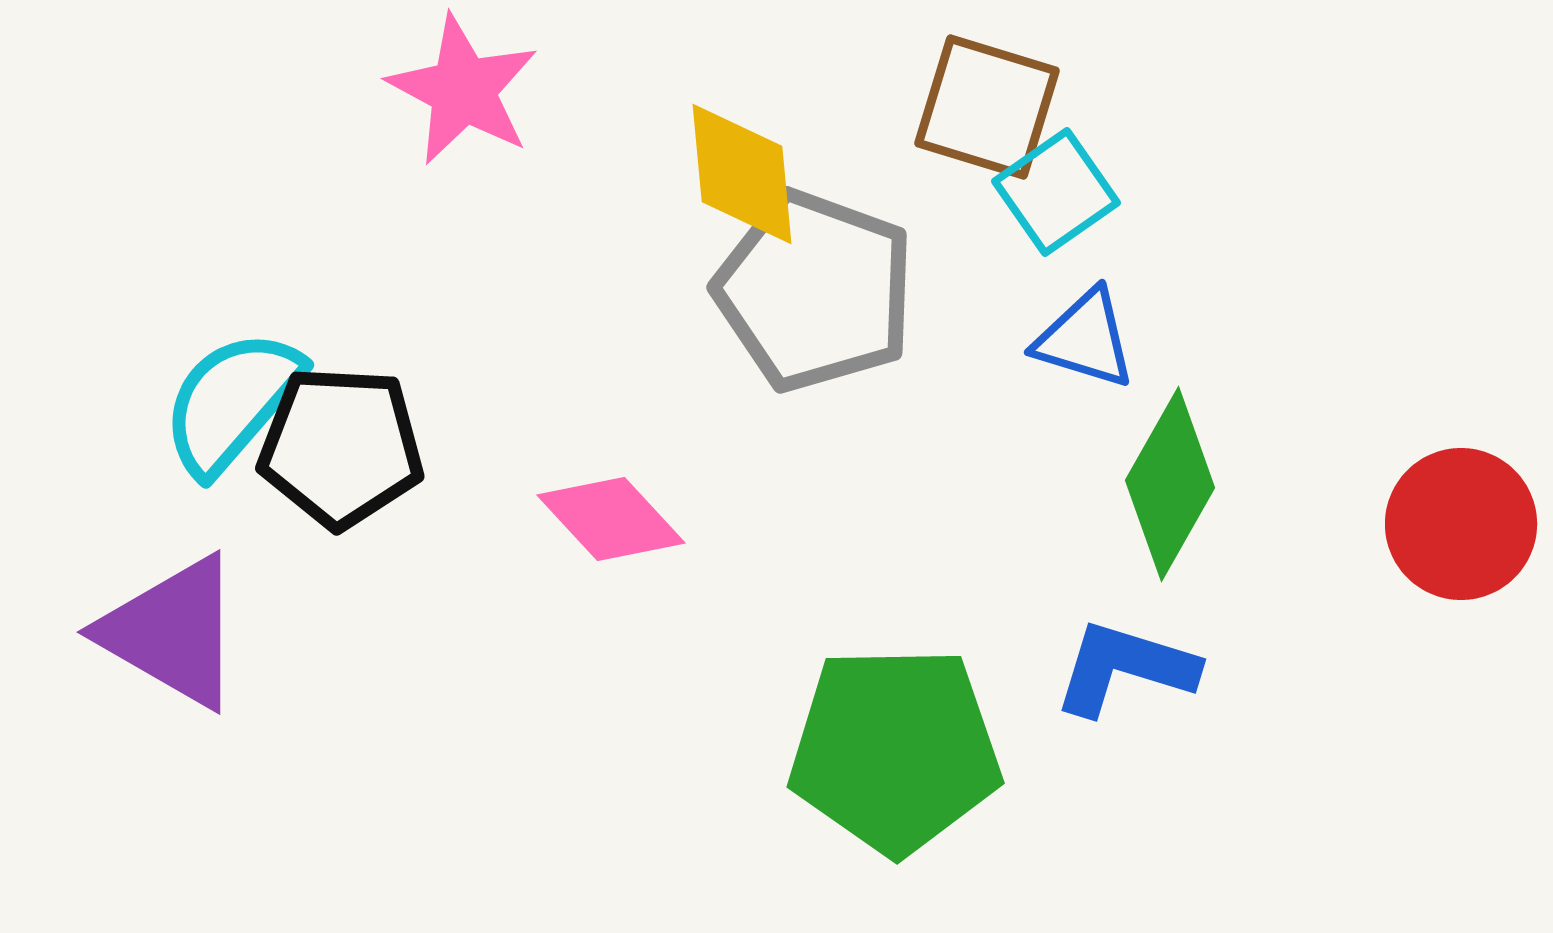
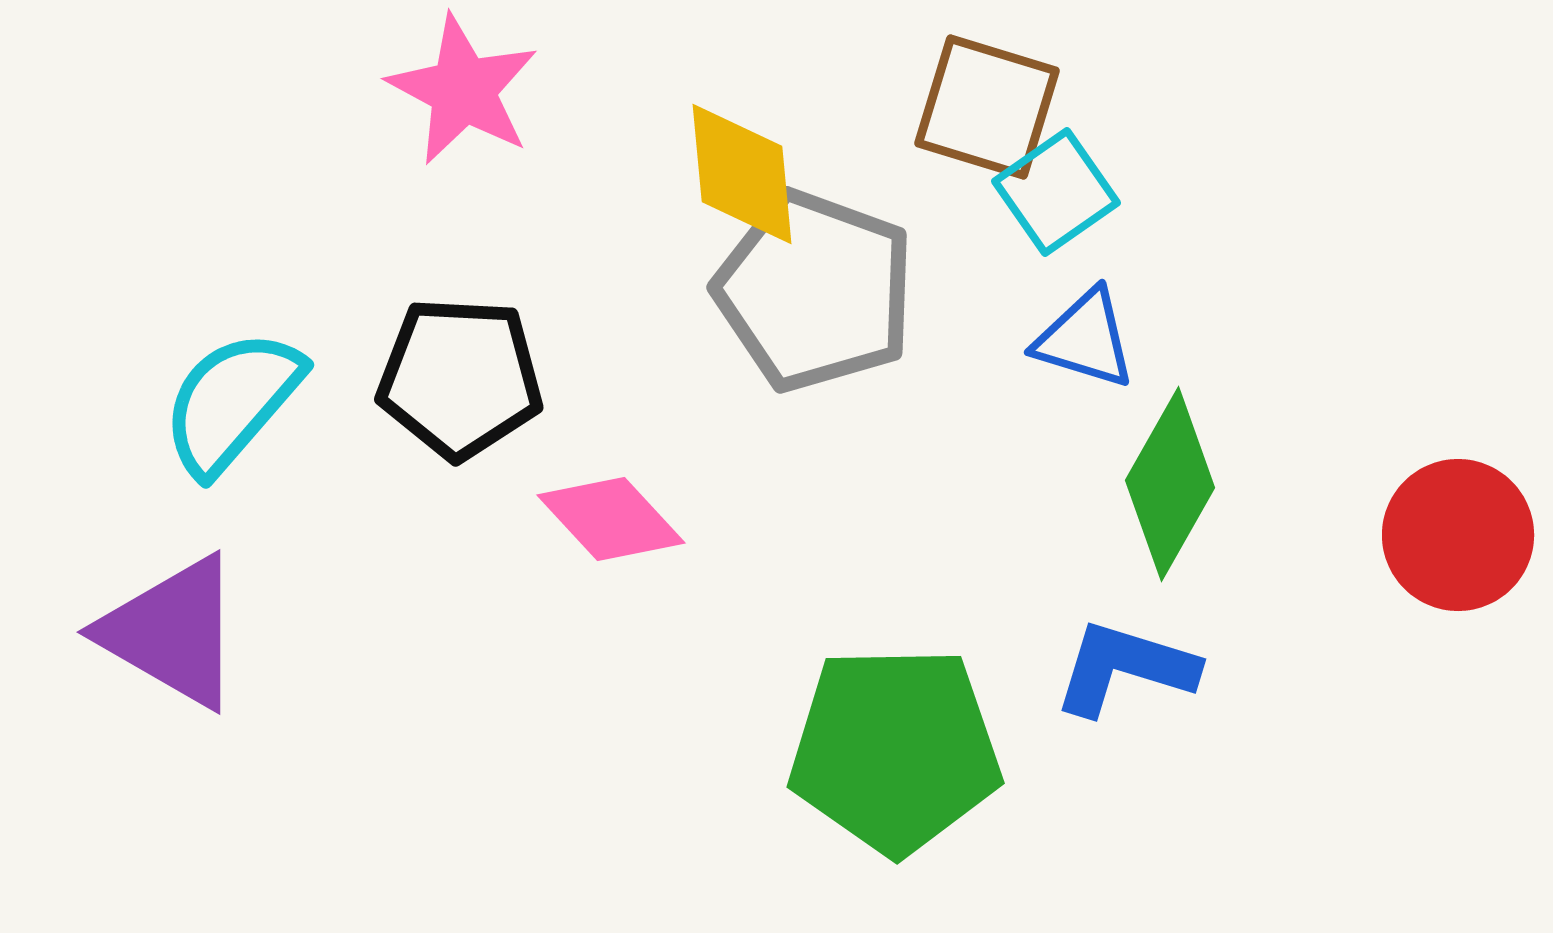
black pentagon: moved 119 px right, 69 px up
red circle: moved 3 px left, 11 px down
